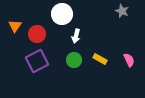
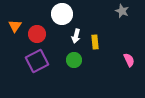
yellow rectangle: moved 5 px left, 17 px up; rotated 56 degrees clockwise
